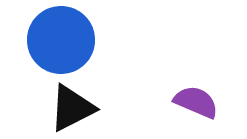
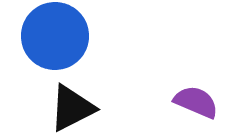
blue circle: moved 6 px left, 4 px up
